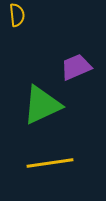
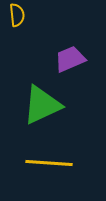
purple trapezoid: moved 6 px left, 8 px up
yellow line: moved 1 px left; rotated 12 degrees clockwise
